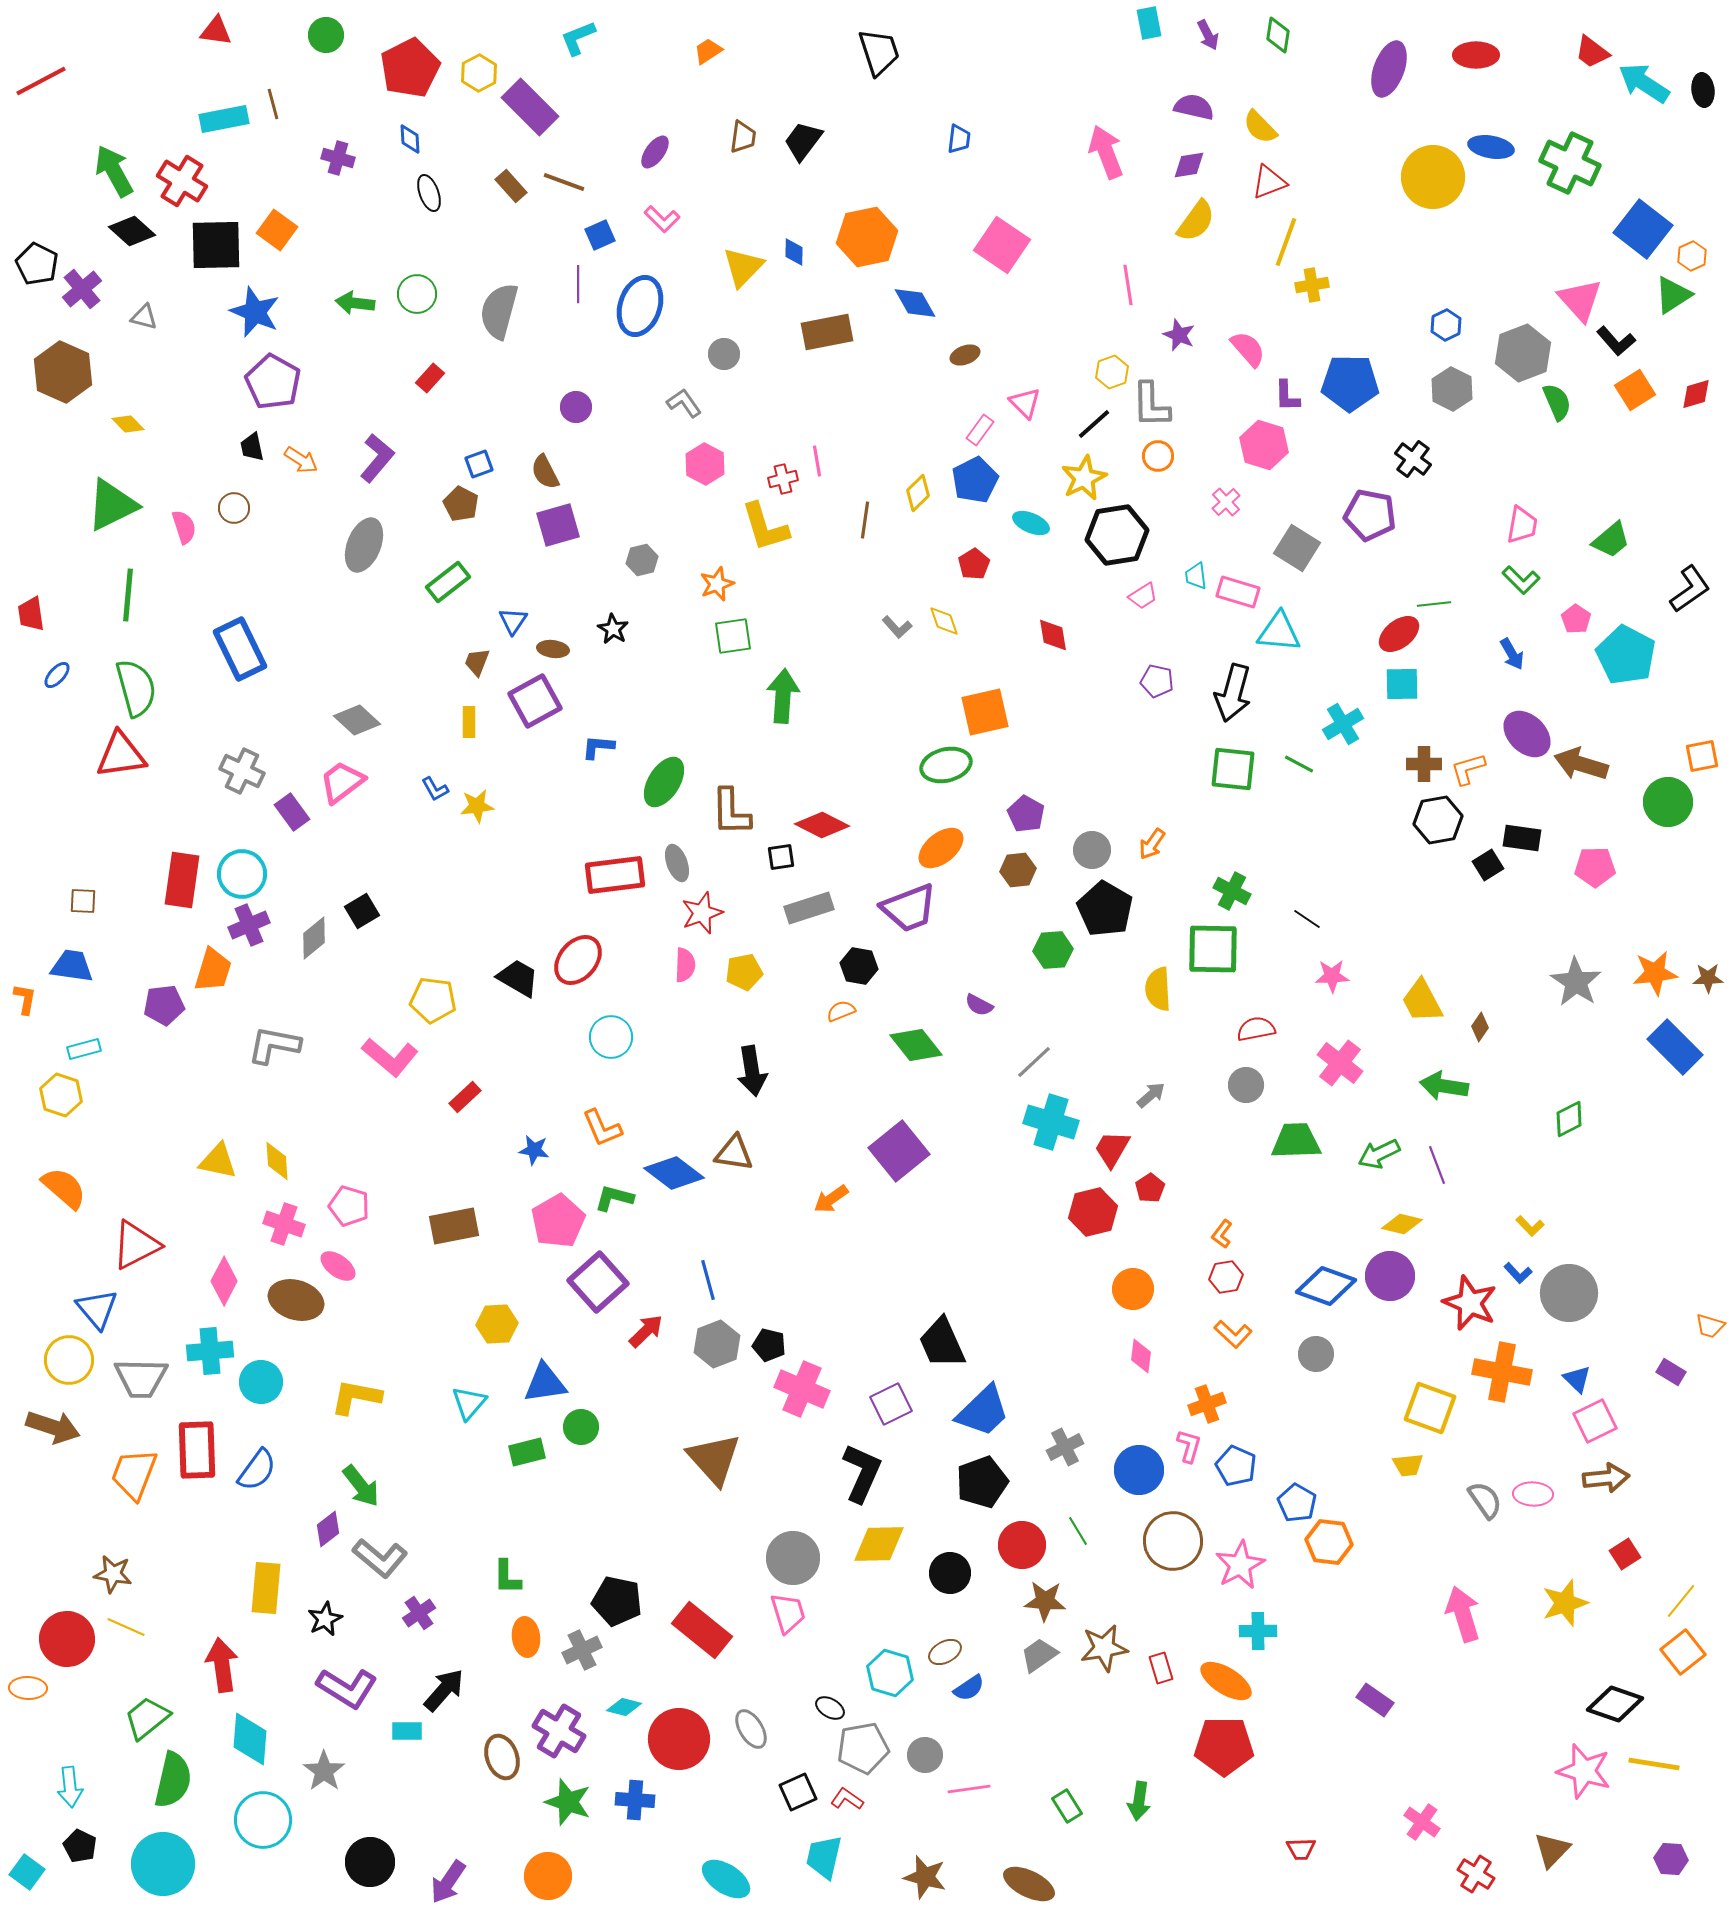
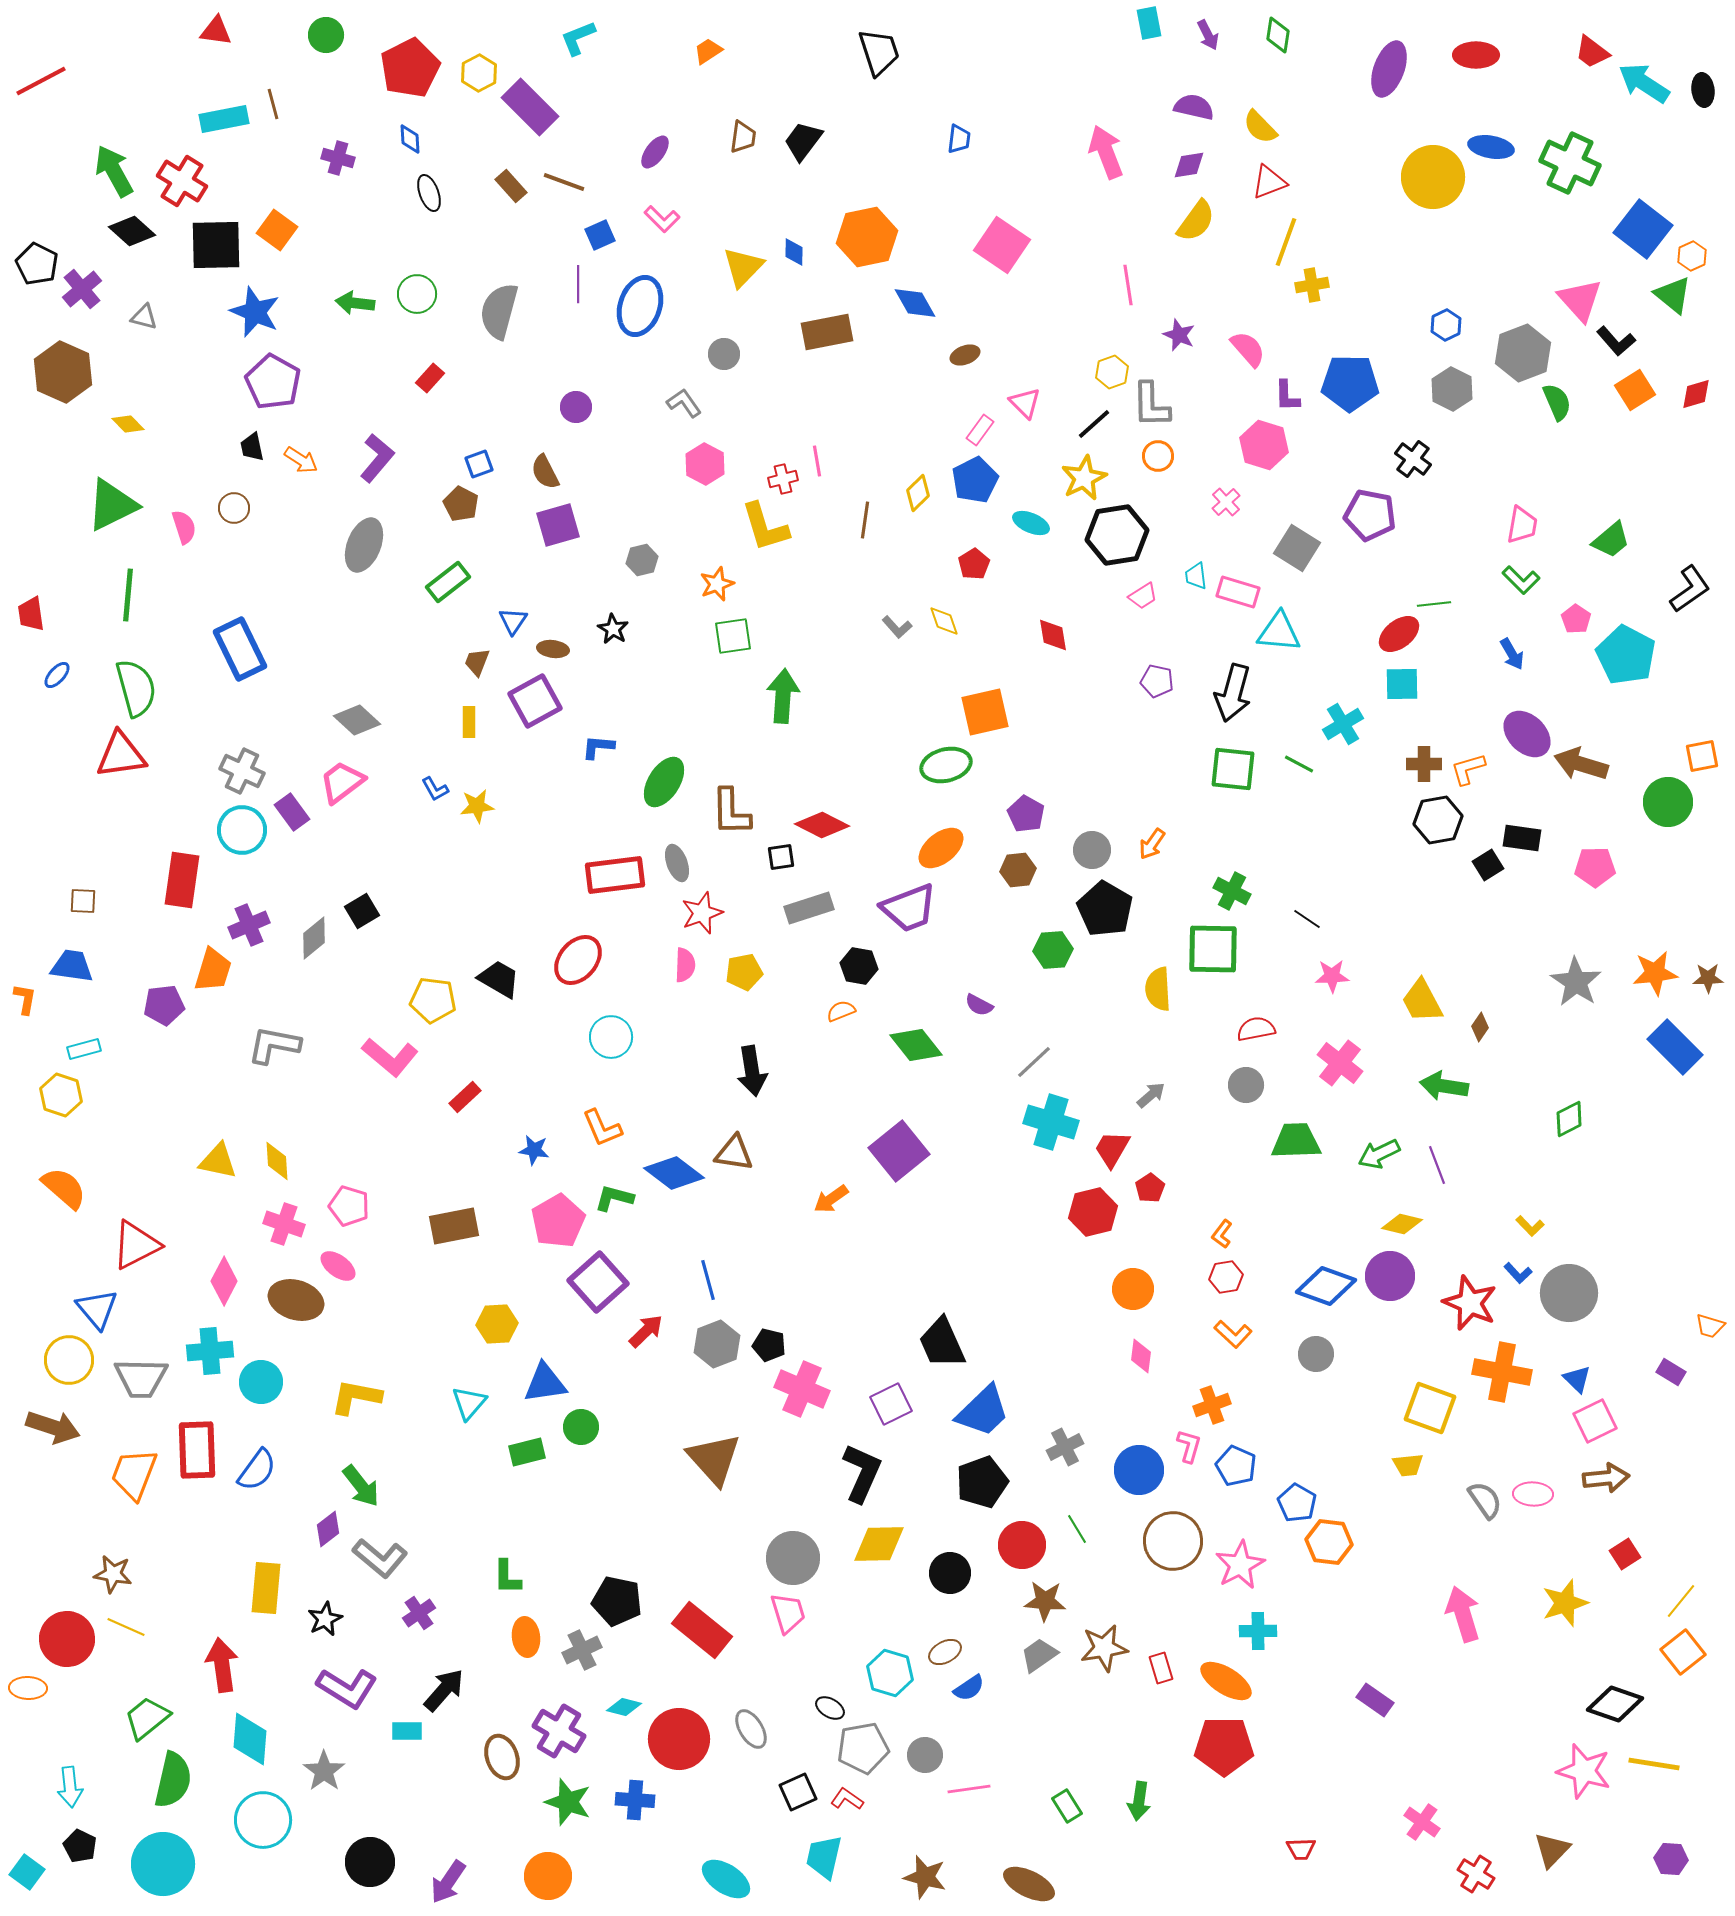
green triangle at (1673, 295): rotated 48 degrees counterclockwise
cyan circle at (242, 874): moved 44 px up
black trapezoid at (518, 978): moved 19 px left, 1 px down
orange cross at (1207, 1404): moved 5 px right, 1 px down
green line at (1078, 1531): moved 1 px left, 2 px up
